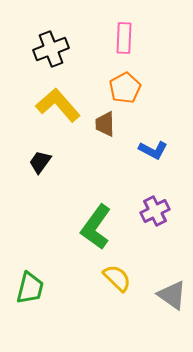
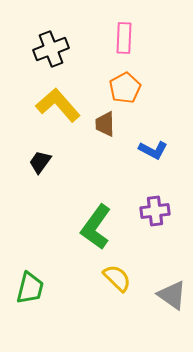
purple cross: rotated 20 degrees clockwise
